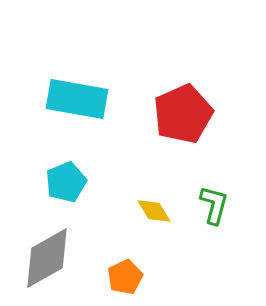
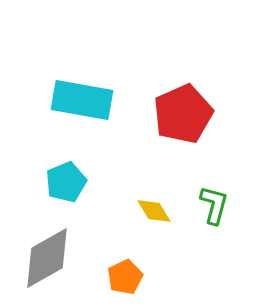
cyan rectangle: moved 5 px right, 1 px down
